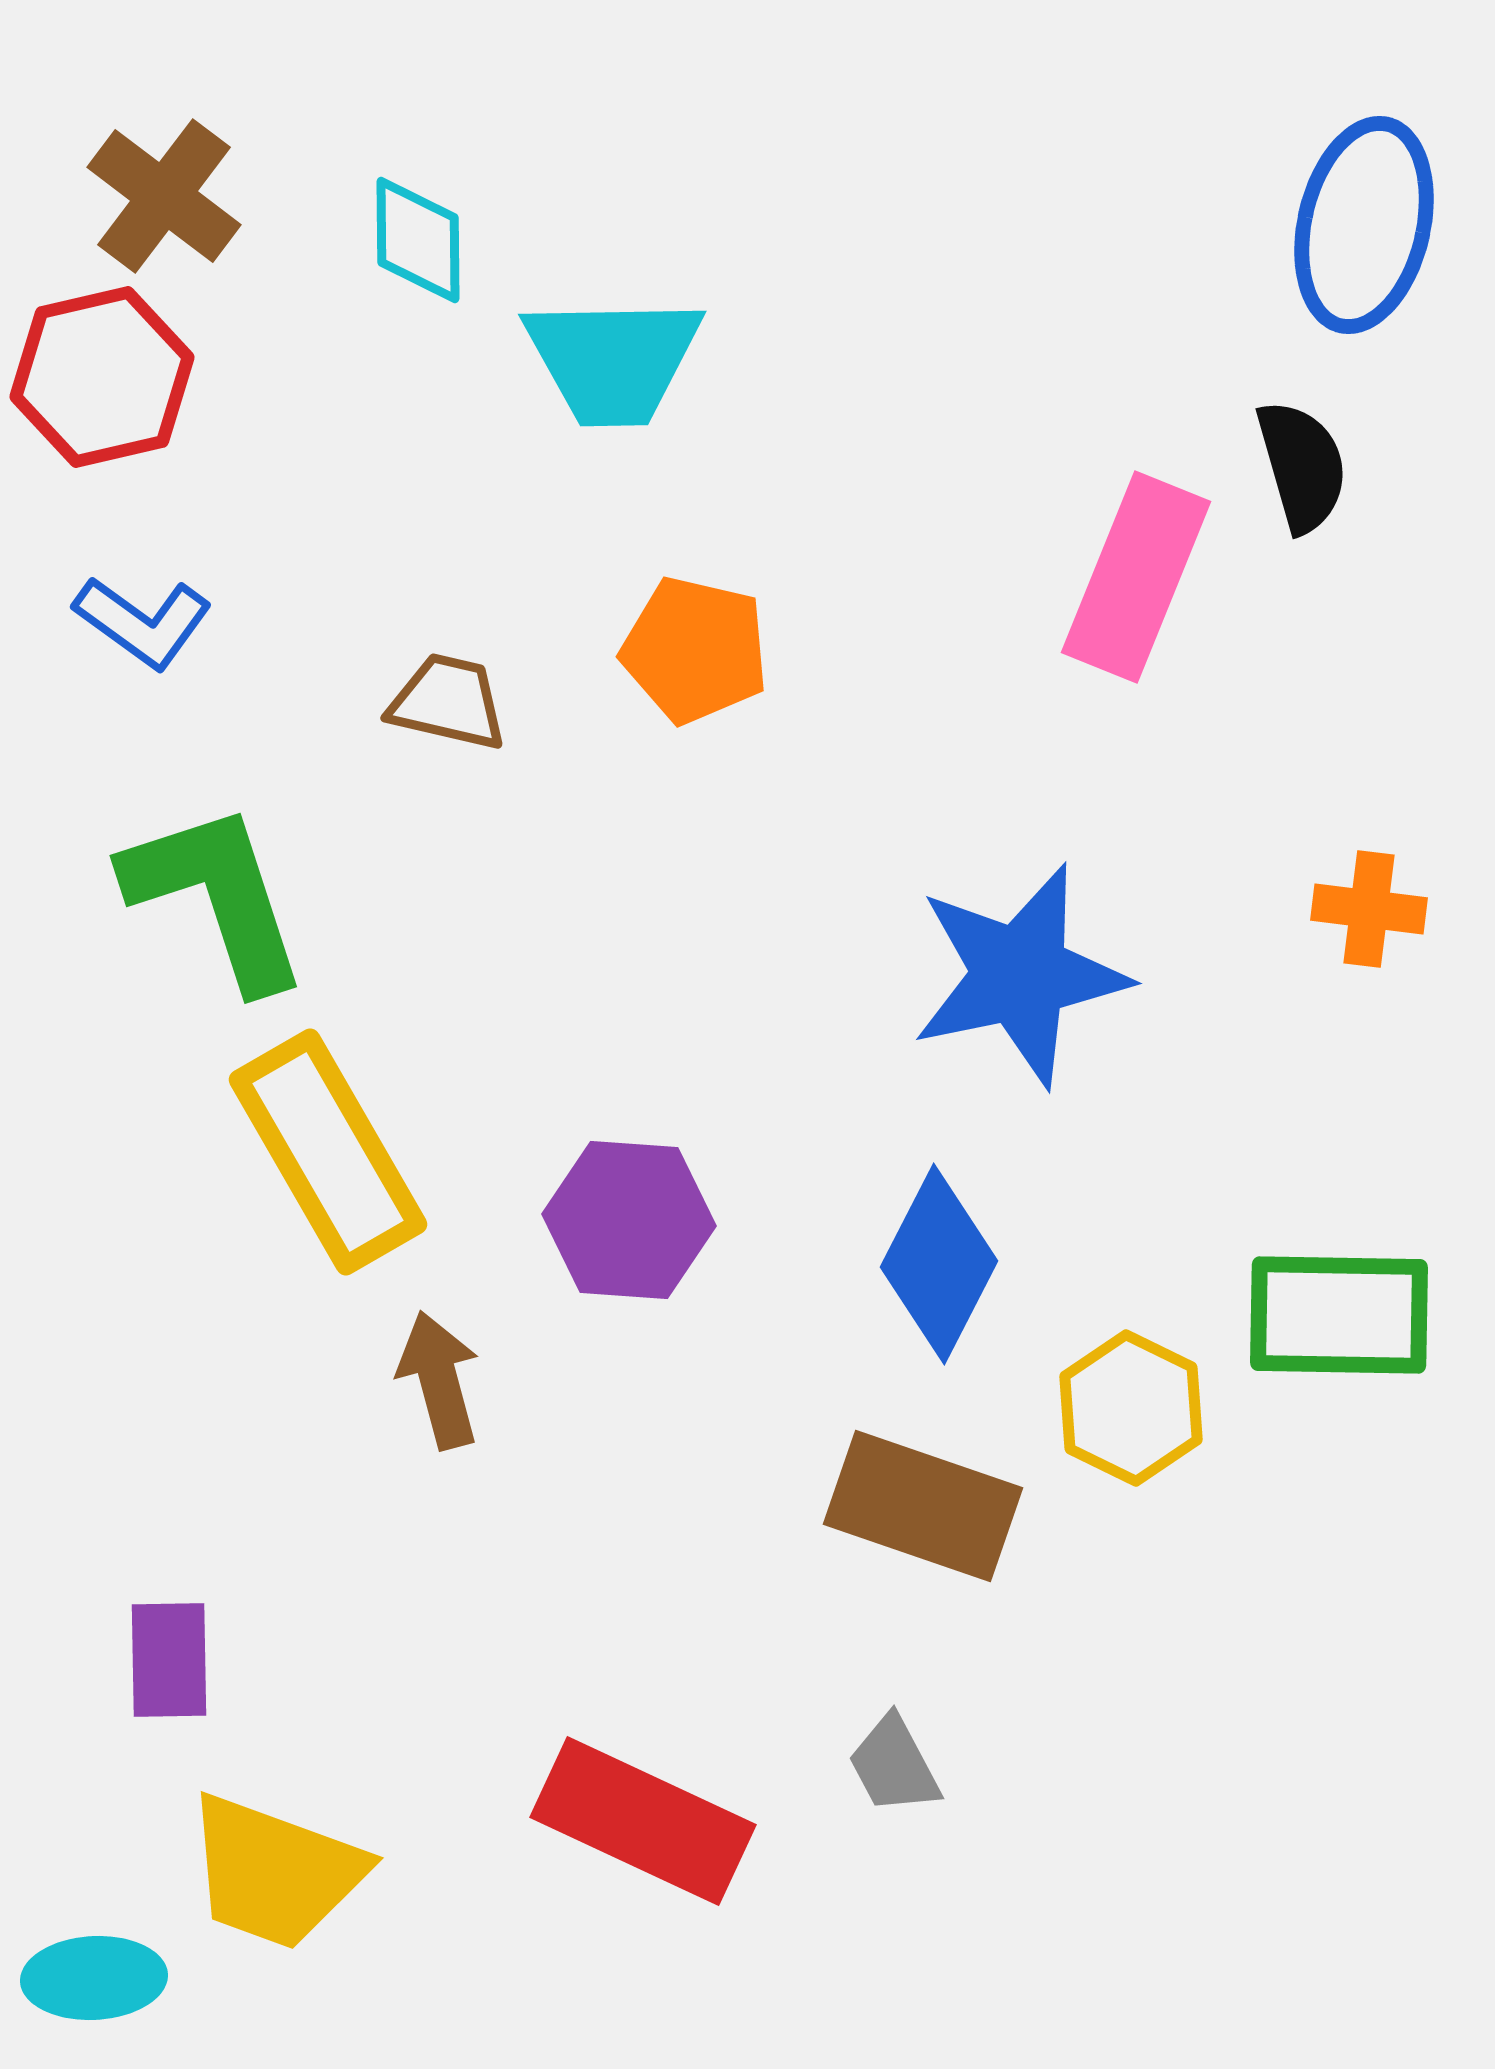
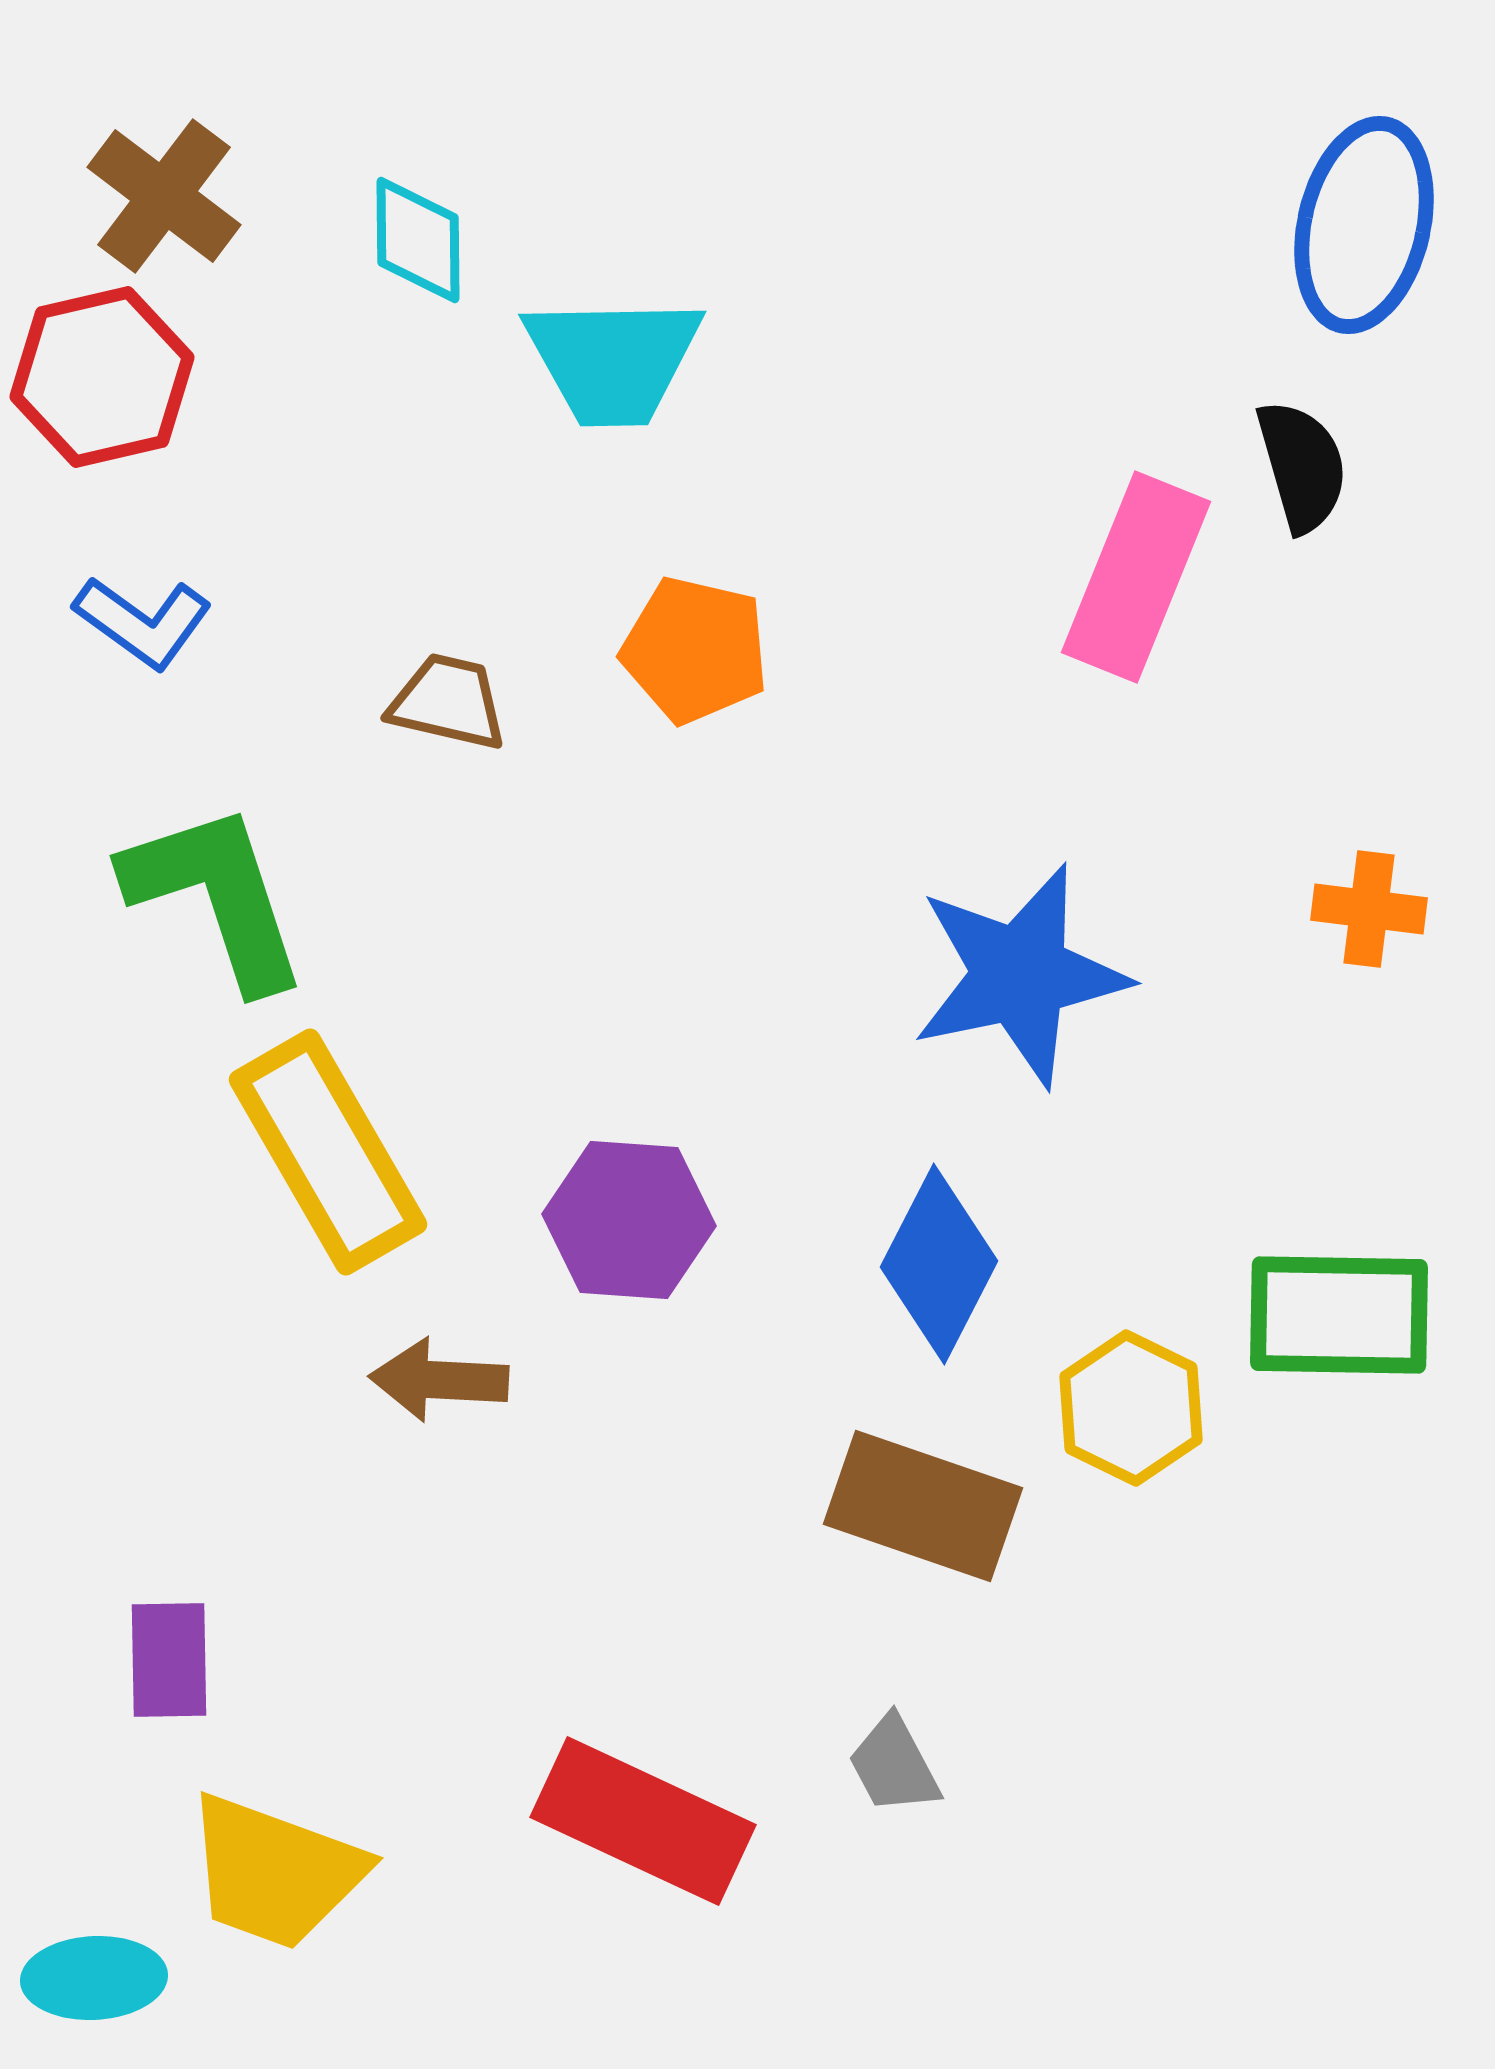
brown arrow: rotated 72 degrees counterclockwise
